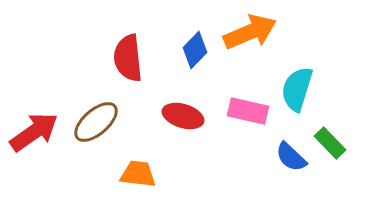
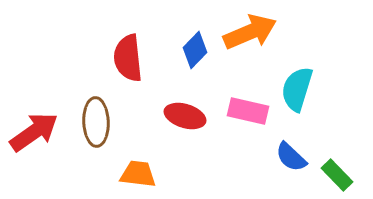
red ellipse: moved 2 px right
brown ellipse: rotated 51 degrees counterclockwise
green rectangle: moved 7 px right, 32 px down
